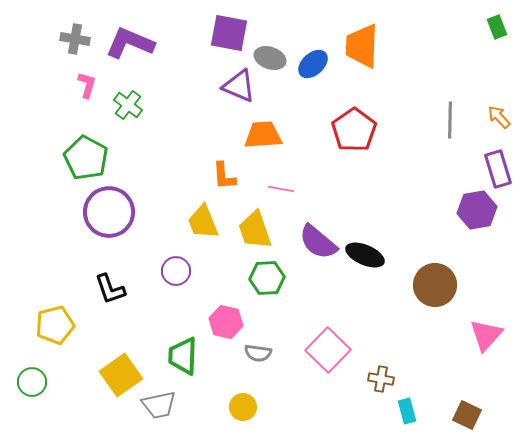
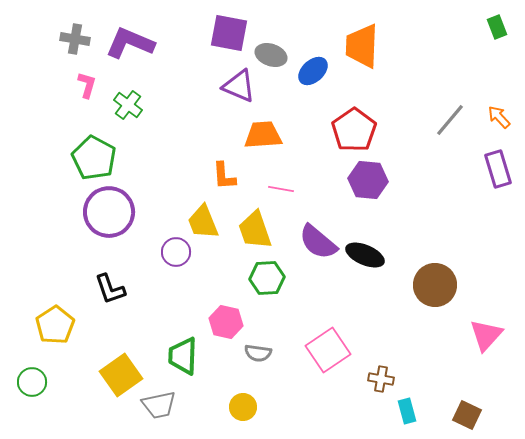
gray ellipse at (270, 58): moved 1 px right, 3 px up
blue ellipse at (313, 64): moved 7 px down
gray line at (450, 120): rotated 39 degrees clockwise
green pentagon at (86, 158): moved 8 px right
purple hexagon at (477, 210): moved 109 px left, 30 px up; rotated 15 degrees clockwise
purple circle at (176, 271): moved 19 px up
yellow pentagon at (55, 325): rotated 18 degrees counterclockwise
pink square at (328, 350): rotated 12 degrees clockwise
